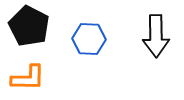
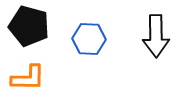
black pentagon: rotated 12 degrees counterclockwise
